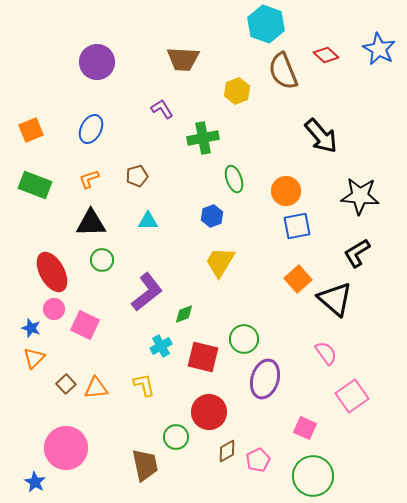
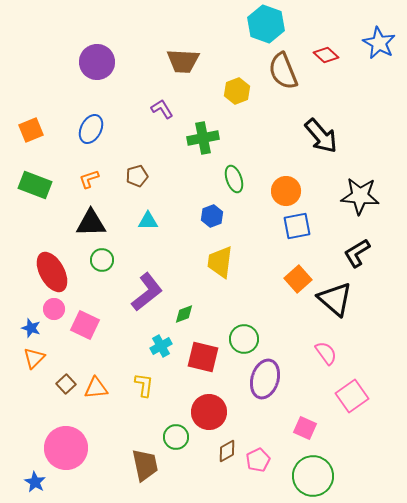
blue star at (379, 49): moved 6 px up
brown trapezoid at (183, 59): moved 2 px down
yellow trapezoid at (220, 262): rotated 24 degrees counterclockwise
yellow L-shape at (144, 385): rotated 20 degrees clockwise
